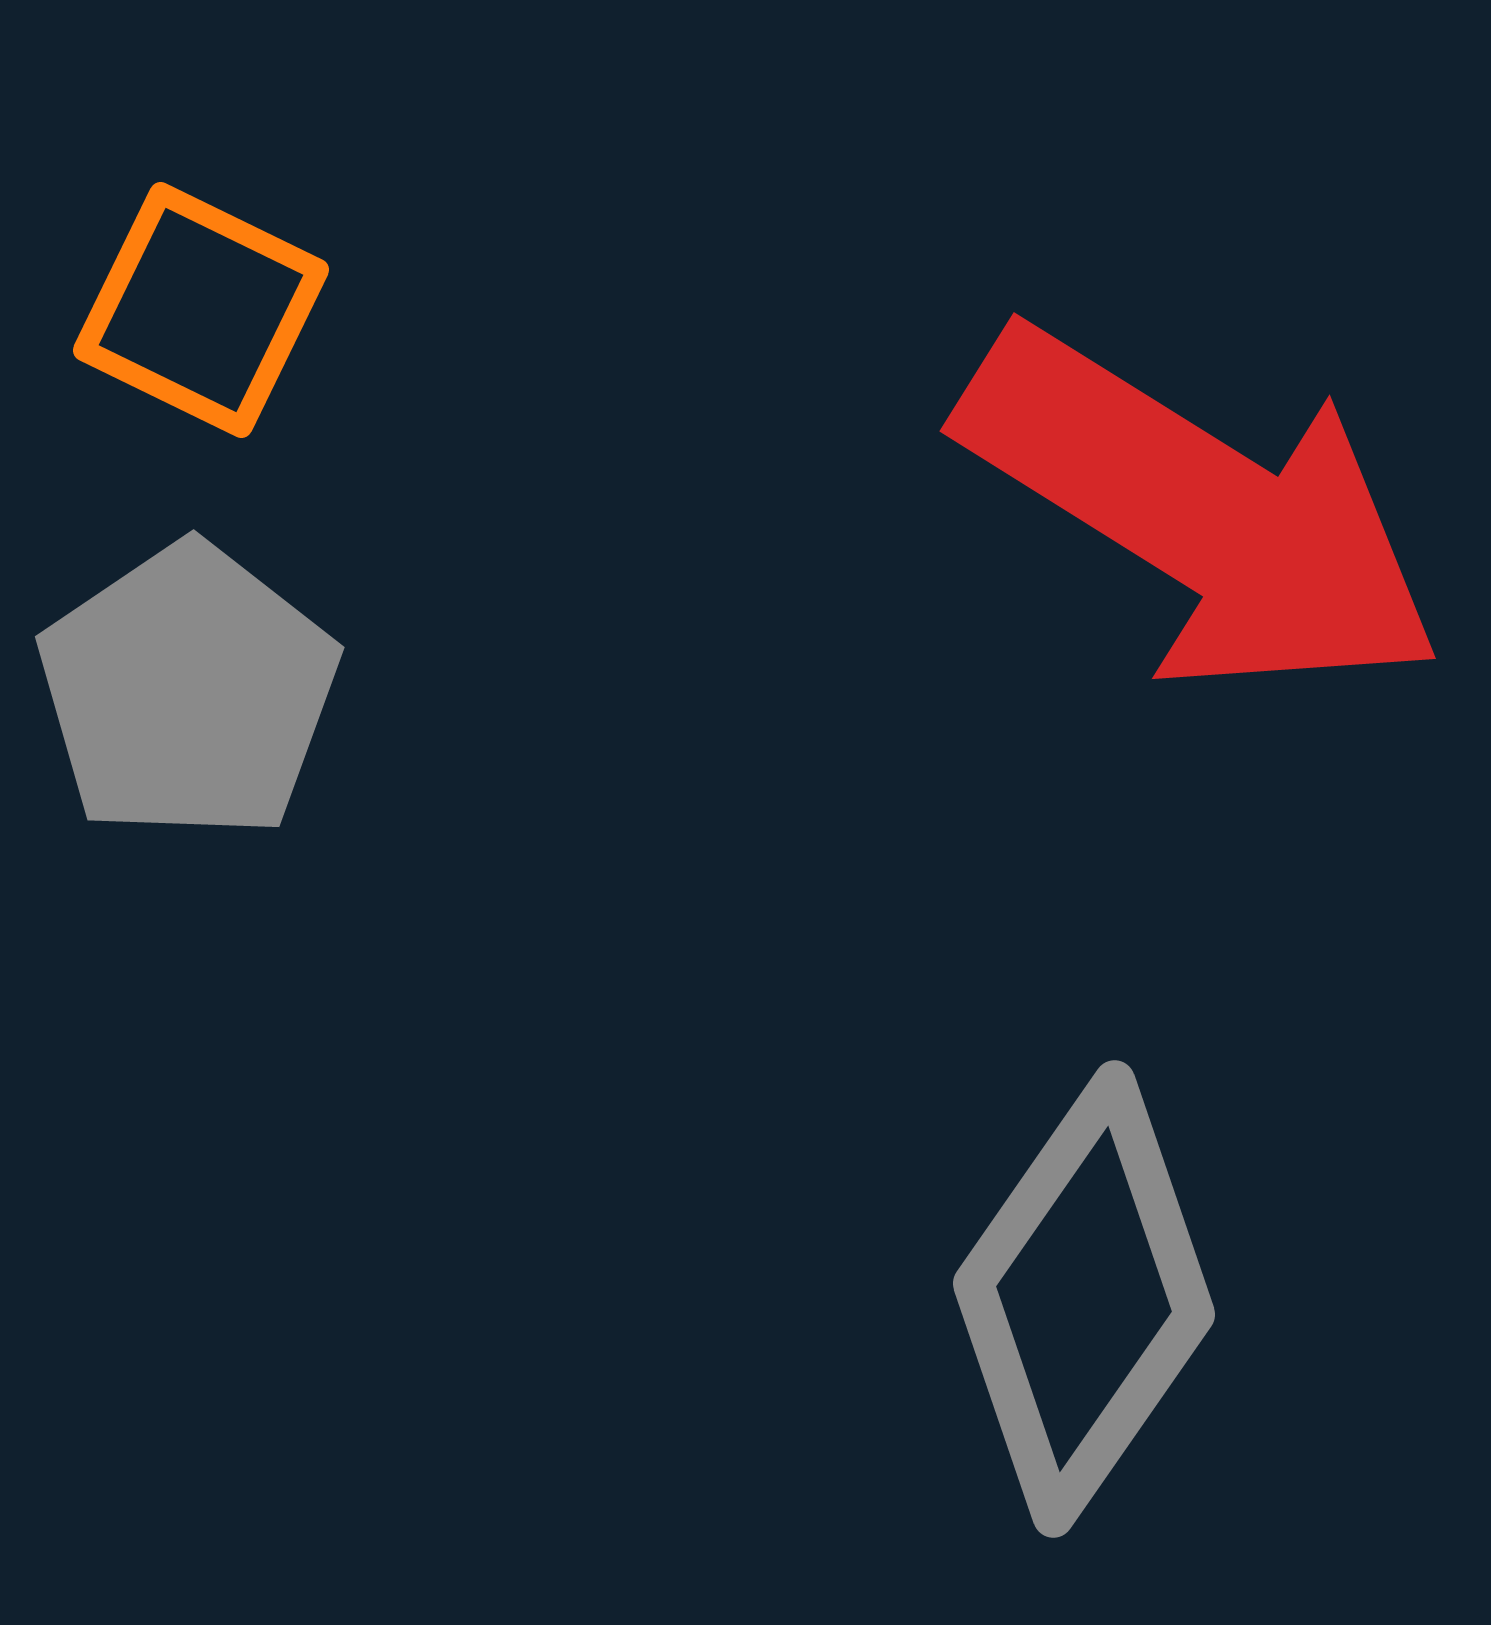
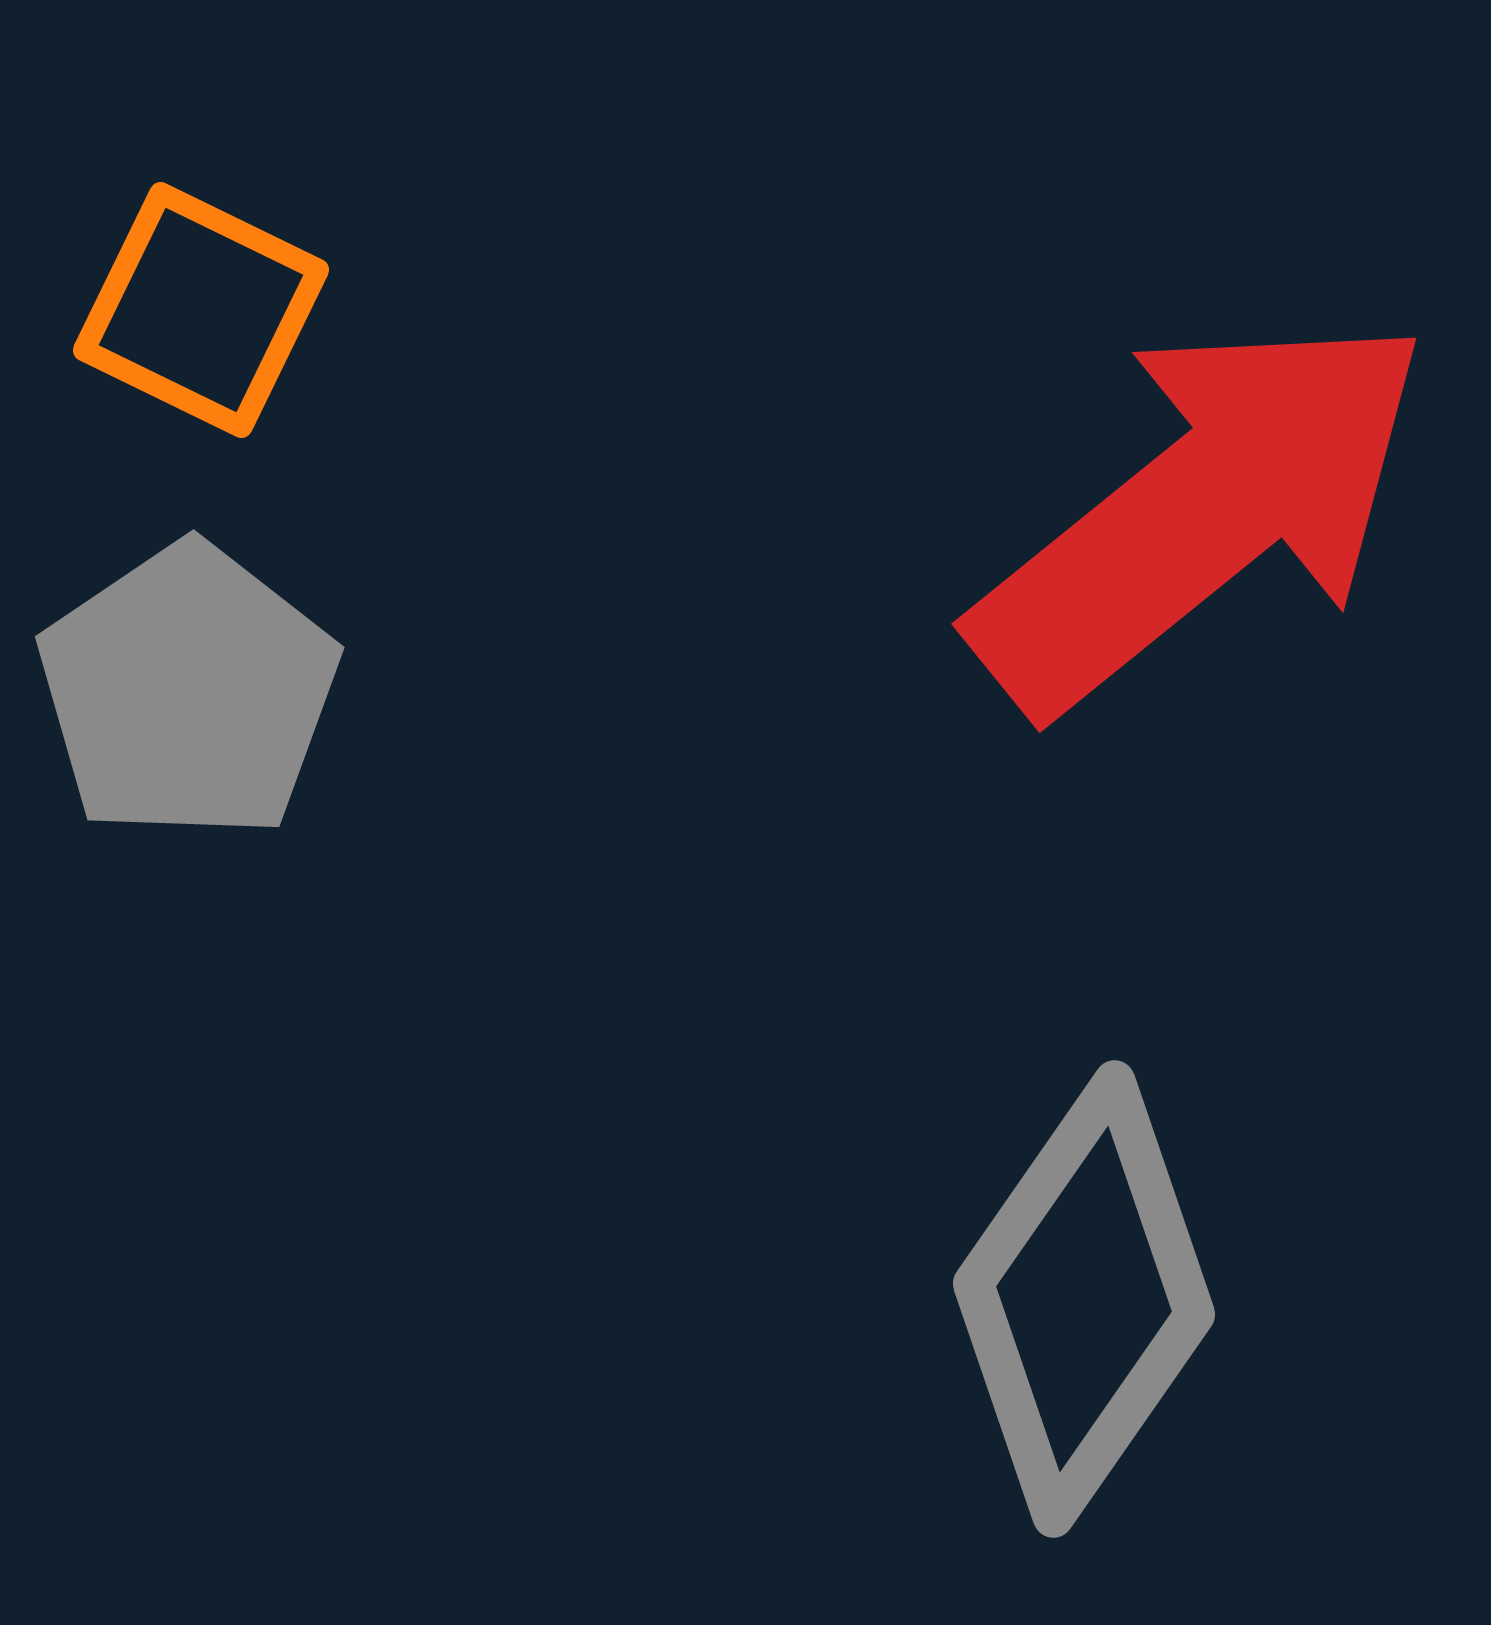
red arrow: rotated 71 degrees counterclockwise
